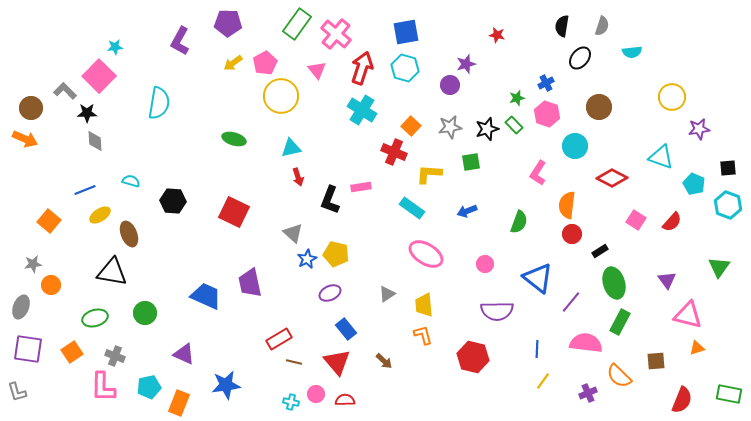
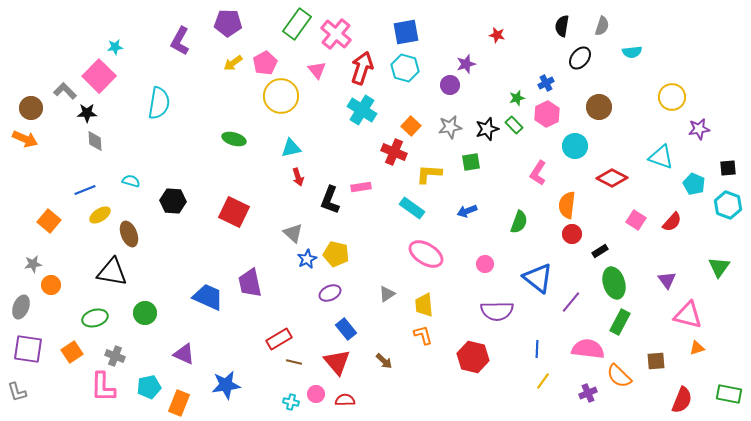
pink hexagon at (547, 114): rotated 15 degrees clockwise
blue trapezoid at (206, 296): moved 2 px right, 1 px down
pink semicircle at (586, 343): moved 2 px right, 6 px down
